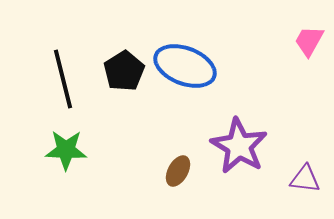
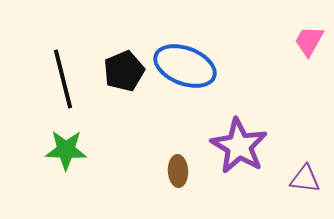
black pentagon: rotated 9 degrees clockwise
brown ellipse: rotated 32 degrees counterclockwise
